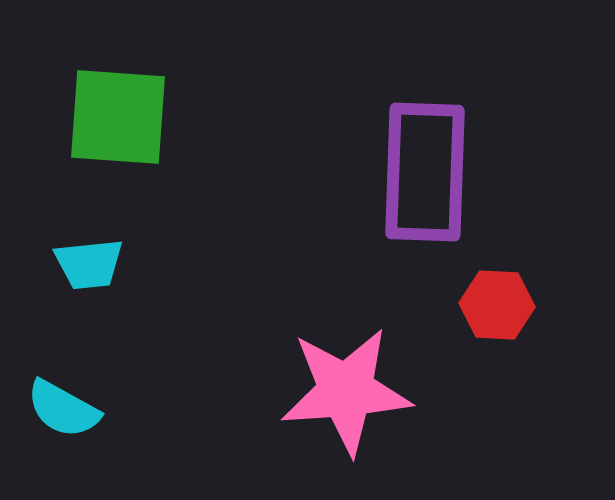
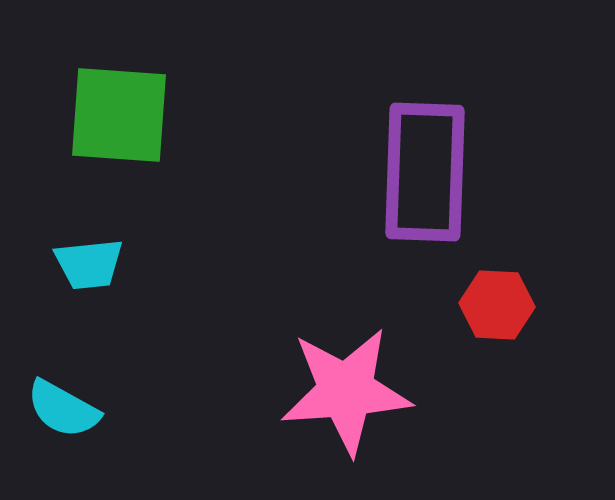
green square: moved 1 px right, 2 px up
